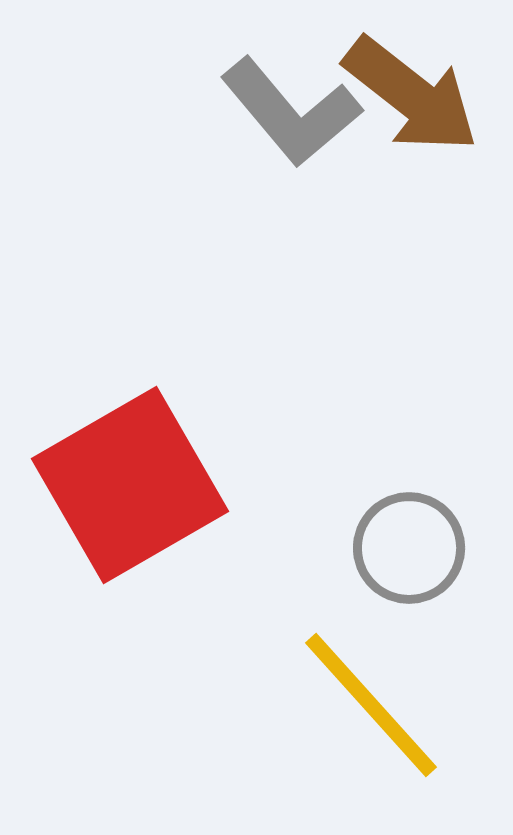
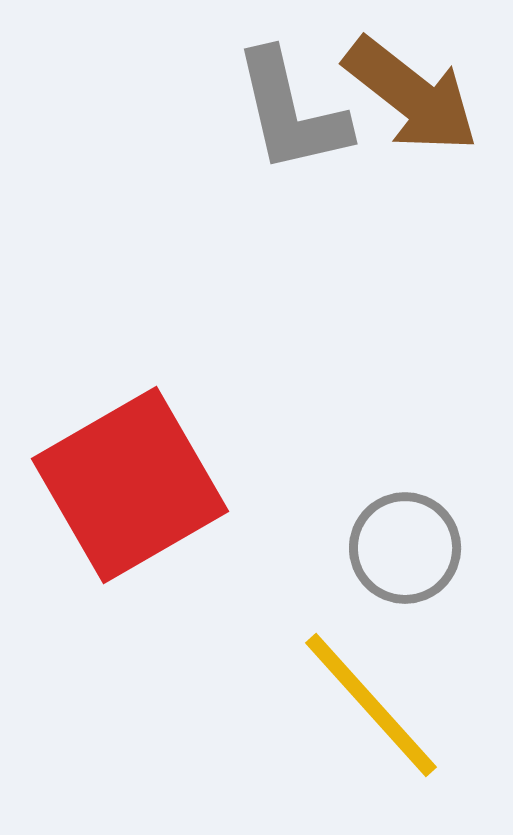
gray L-shape: rotated 27 degrees clockwise
gray circle: moved 4 px left
